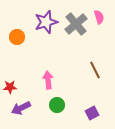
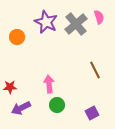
purple star: rotated 30 degrees counterclockwise
pink arrow: moved 1 px right, 4 px down
